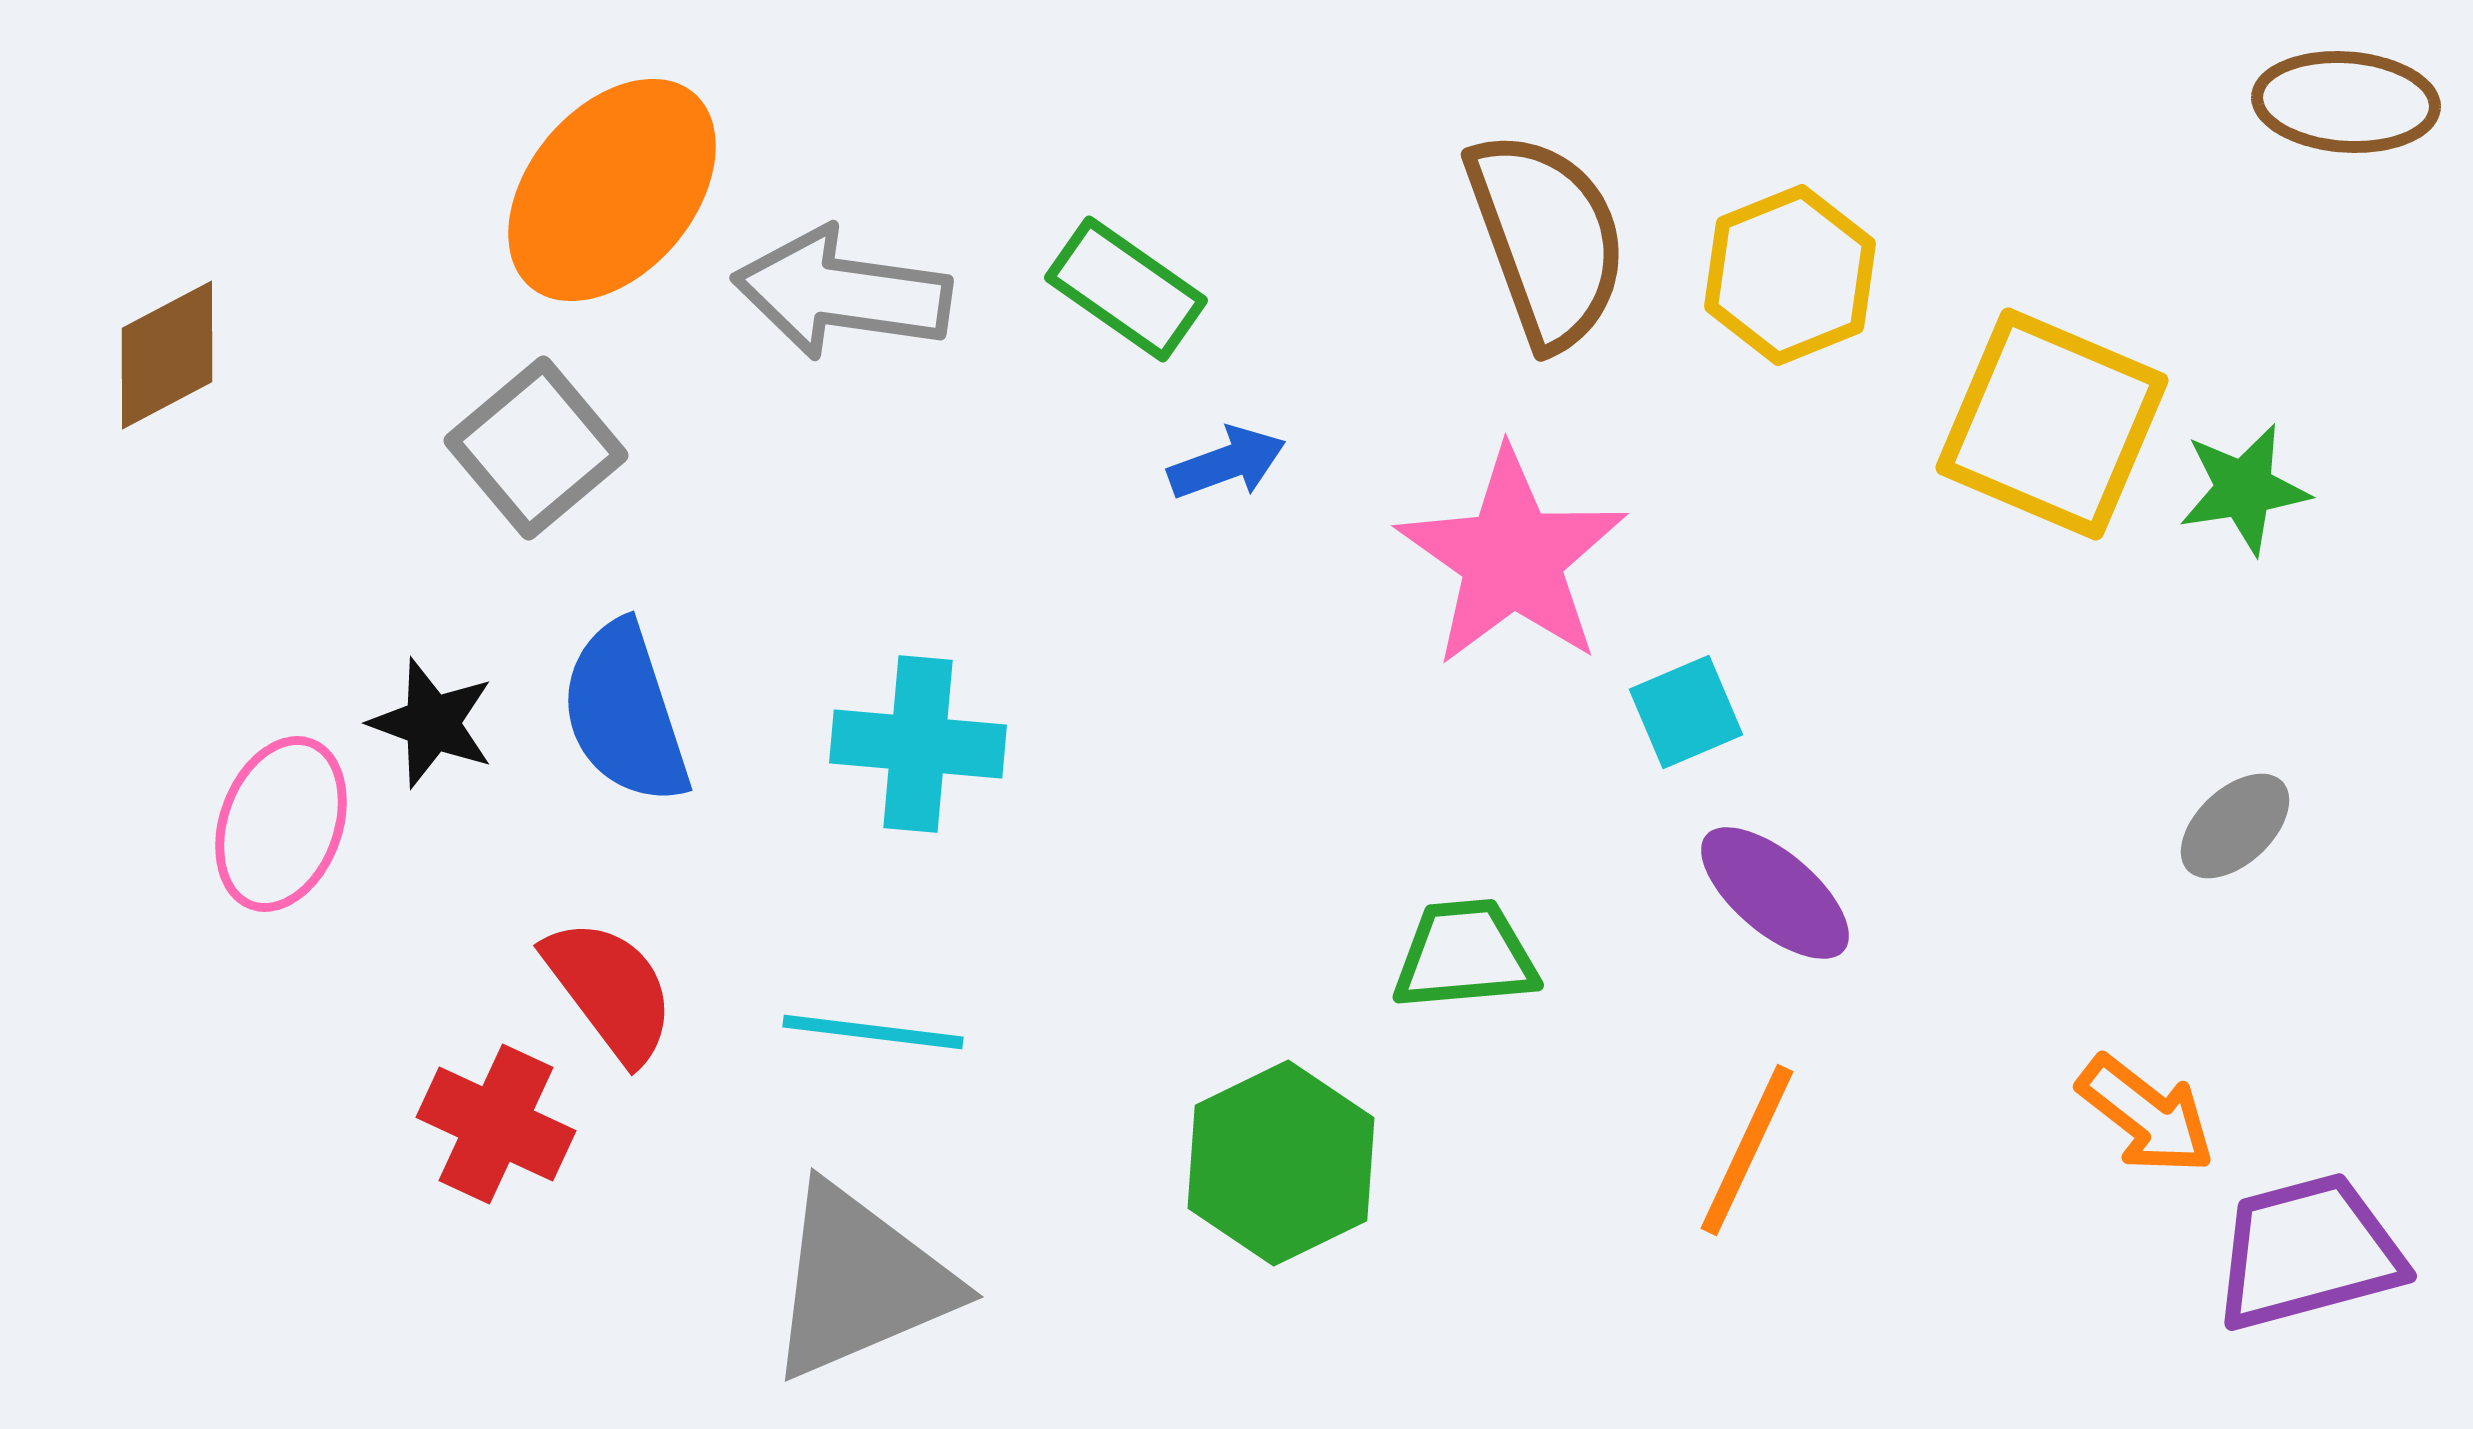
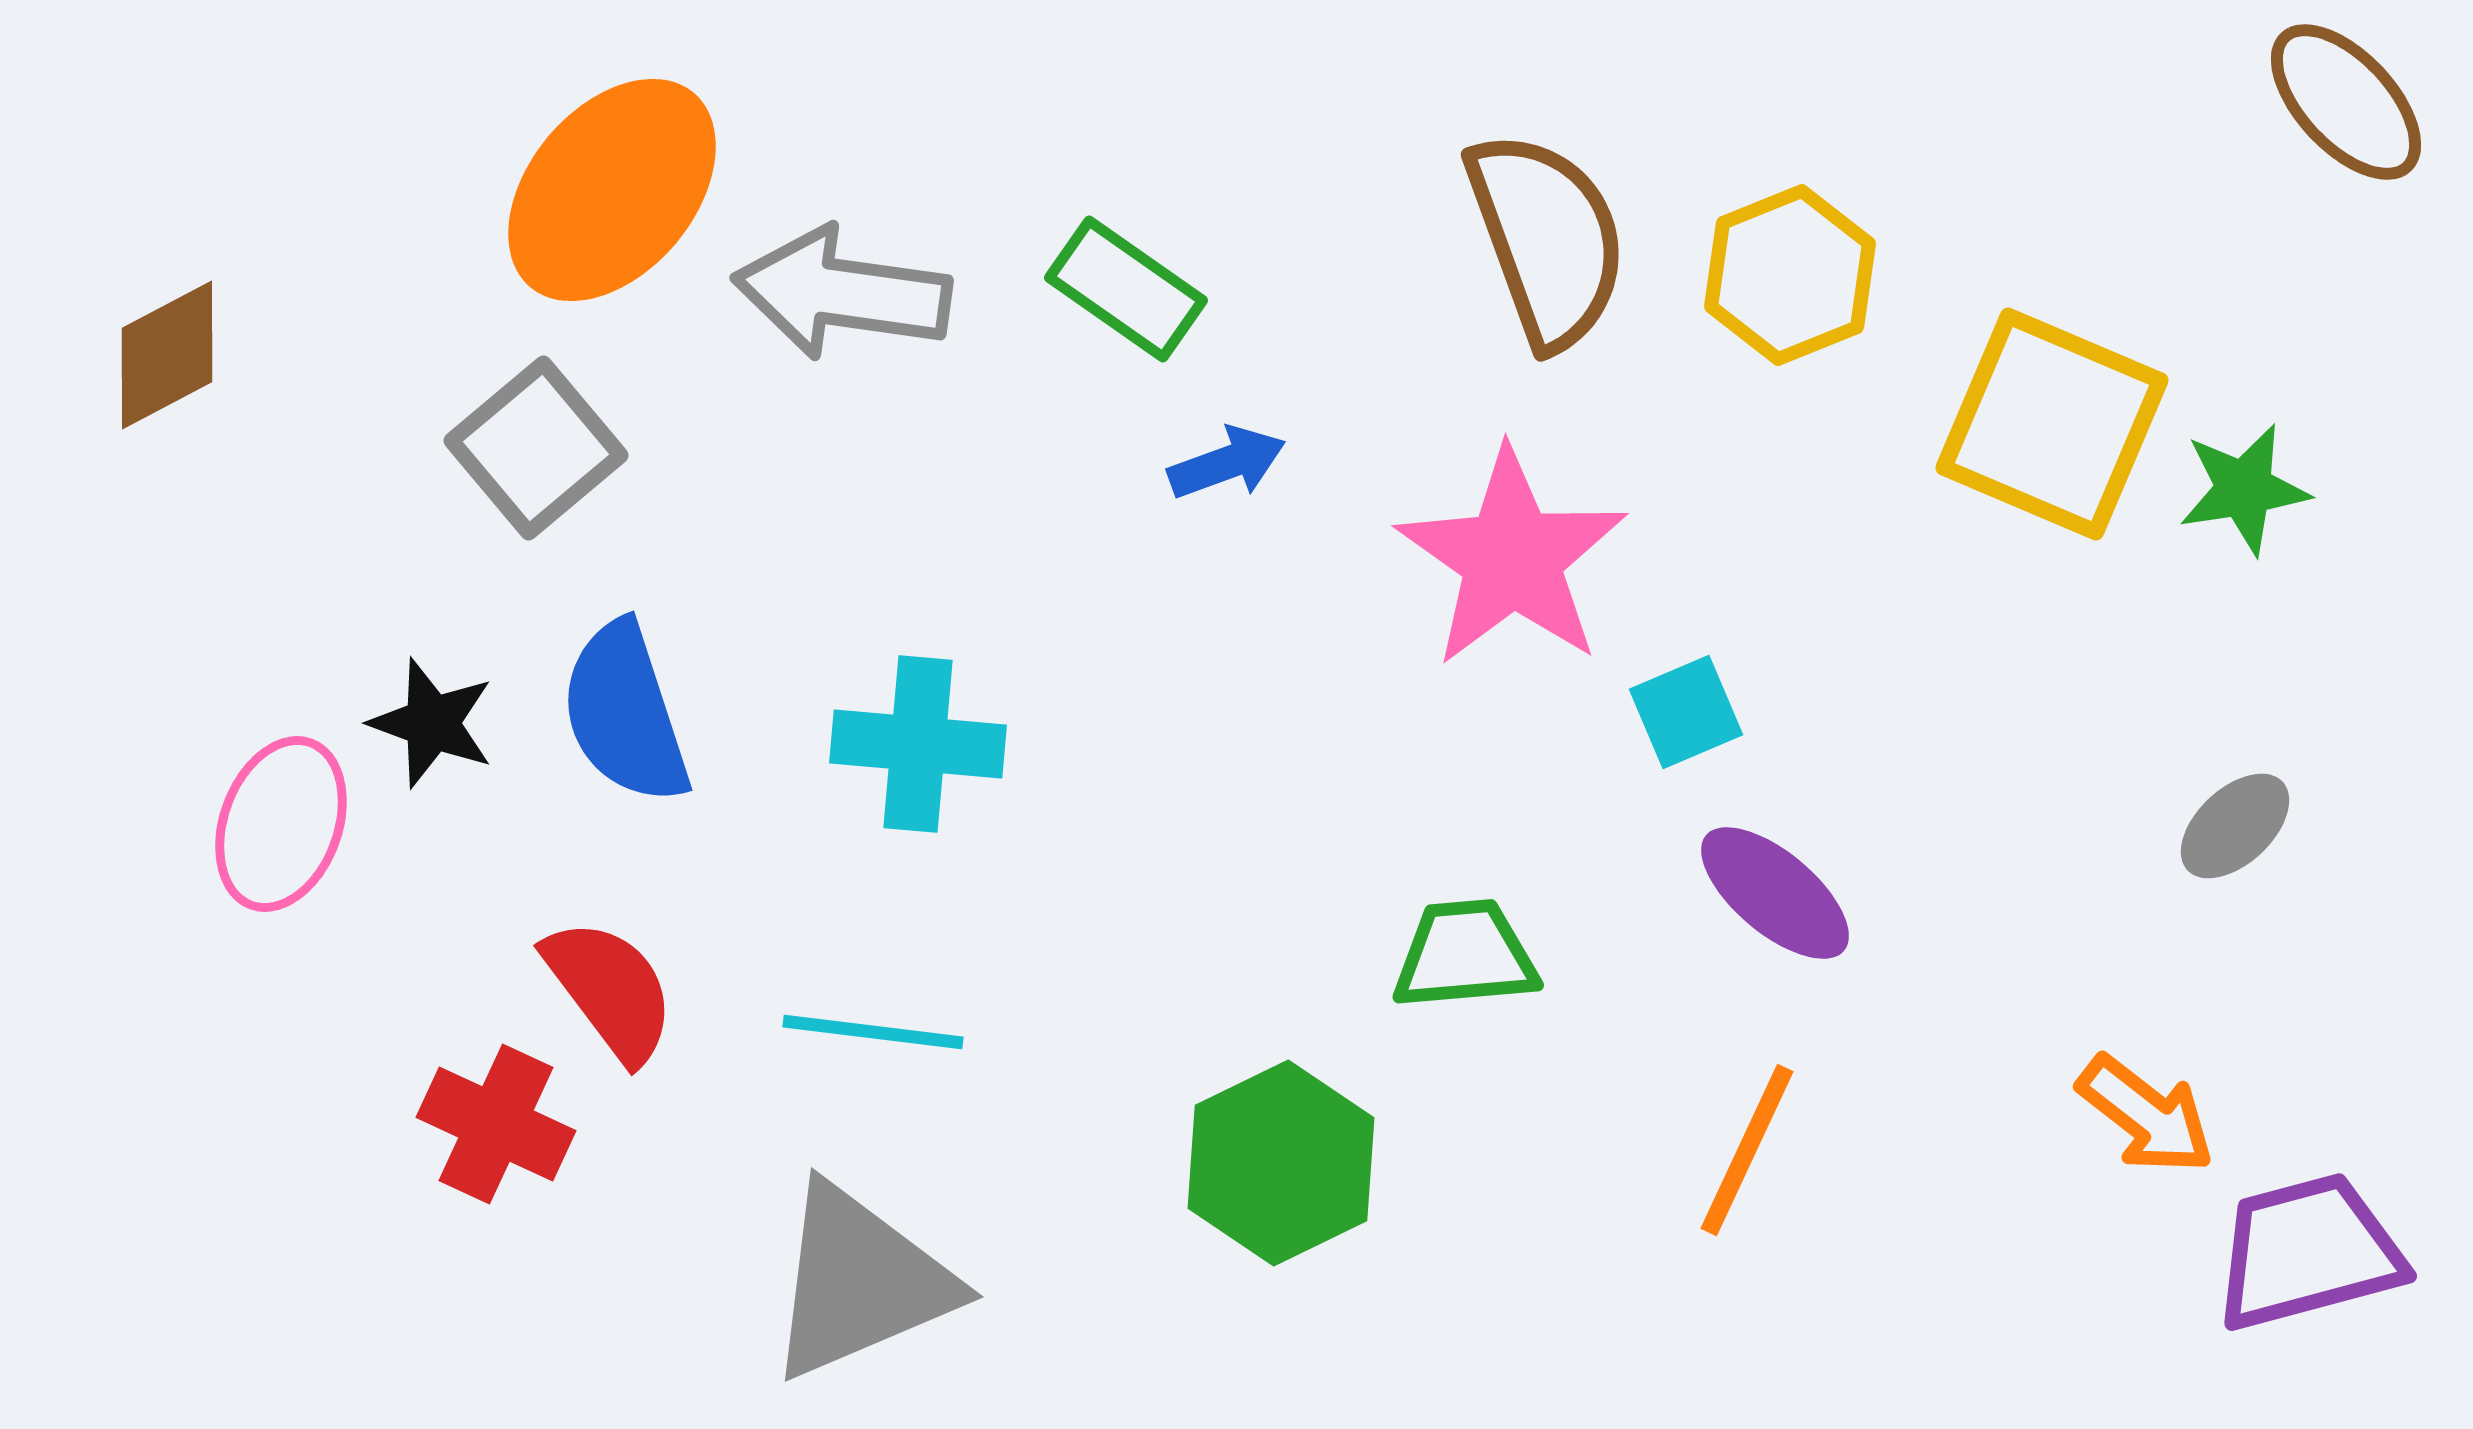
brown ellipse: rotated 43 degrees clockwise
